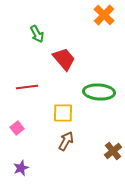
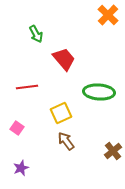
orange cross: moved 4 px right
green arrow: moved 1 px left
yellow square: moved 2 px left; rotated 25 degrees counterclockwise
pink square: rotated 16 degrees counterclockwise
brown arrow: rotated 66 degrees counterclockwise
